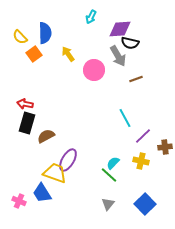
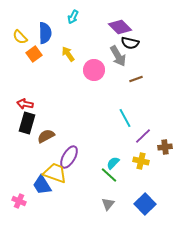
cyan arrow: moved 18 px left
purple diamond: moved 2 px up; rotated 50 degrees clockwise
purple ellipse: moved 1 px right, 3 px up
blue trapezoid: moved 8 px up
